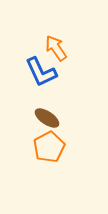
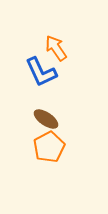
brown ellipse: moved 1 px left, 1 px down
